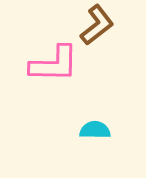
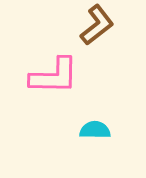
pink L-shape: moved 12 px down
